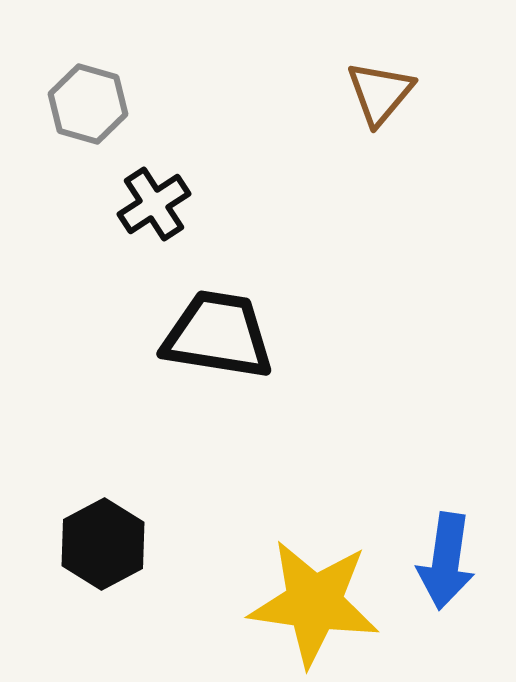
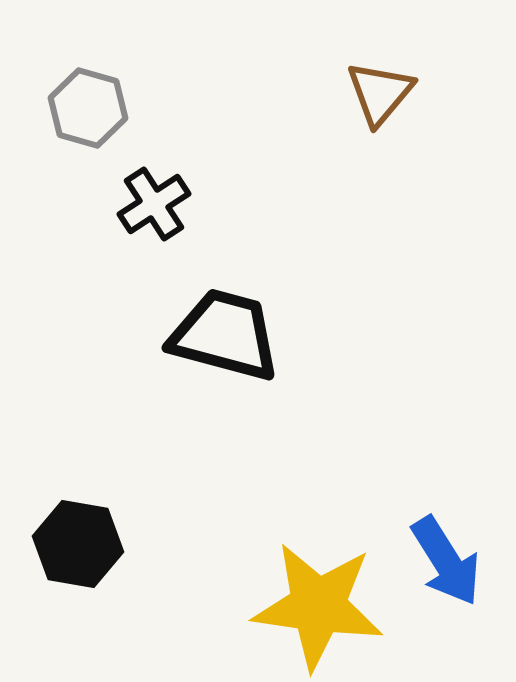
gray hexagon: moved 4 px down
black trapezoid: moved 7 px right; rotated 6 degrees clockwise
black hexagon: moved 25 px left; rotated 22 degrees counterclockwise
blue arrow: rotated 40 degrees counterclockwise
yellow star: moved 4 px right, 3 px down
